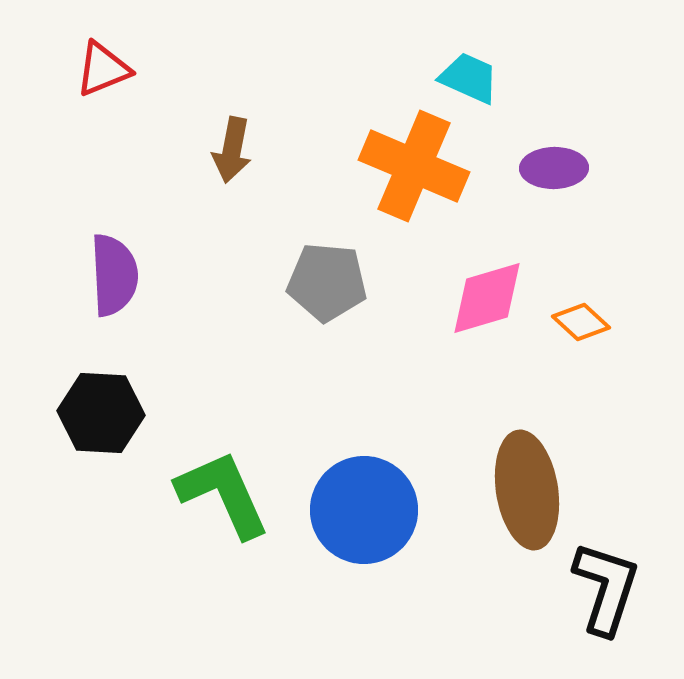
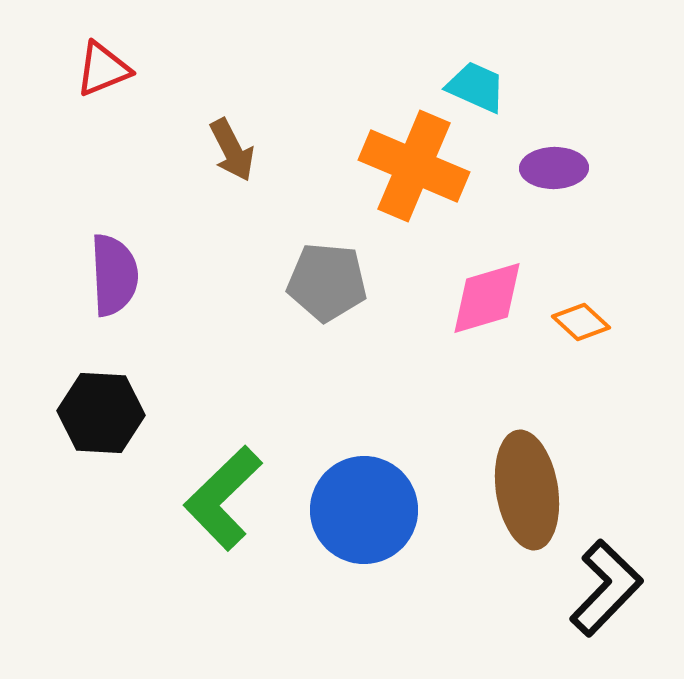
cyan trapezoid: moved 7 px right, 9 px down
brown arrow: rotated 38 degrees counterclockwise
green L-shape: moved 4 px down; rotated 110 degrees counterclockwise
black L-shape: rotated 26 degrees clockwise
